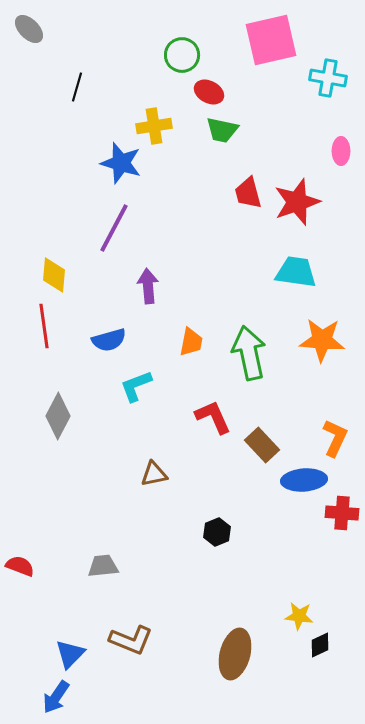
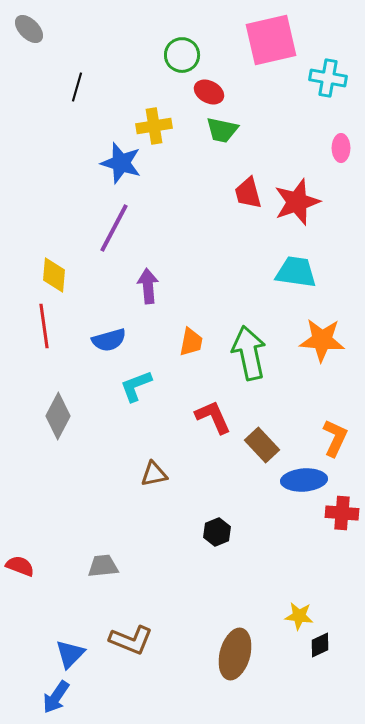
pink ellipse: moved 3 px up
